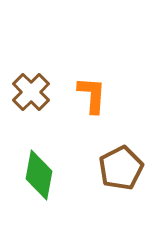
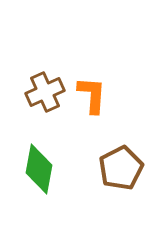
brown cross: moved 14 px right; rotated 21 degrees clockwise
green diamond: moved 6 px up
